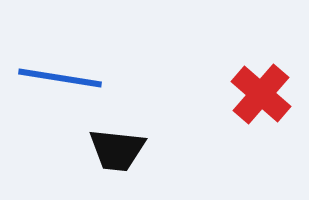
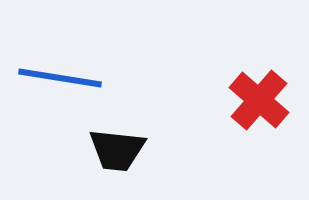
red cross: moved 2 px left, 6 px down
